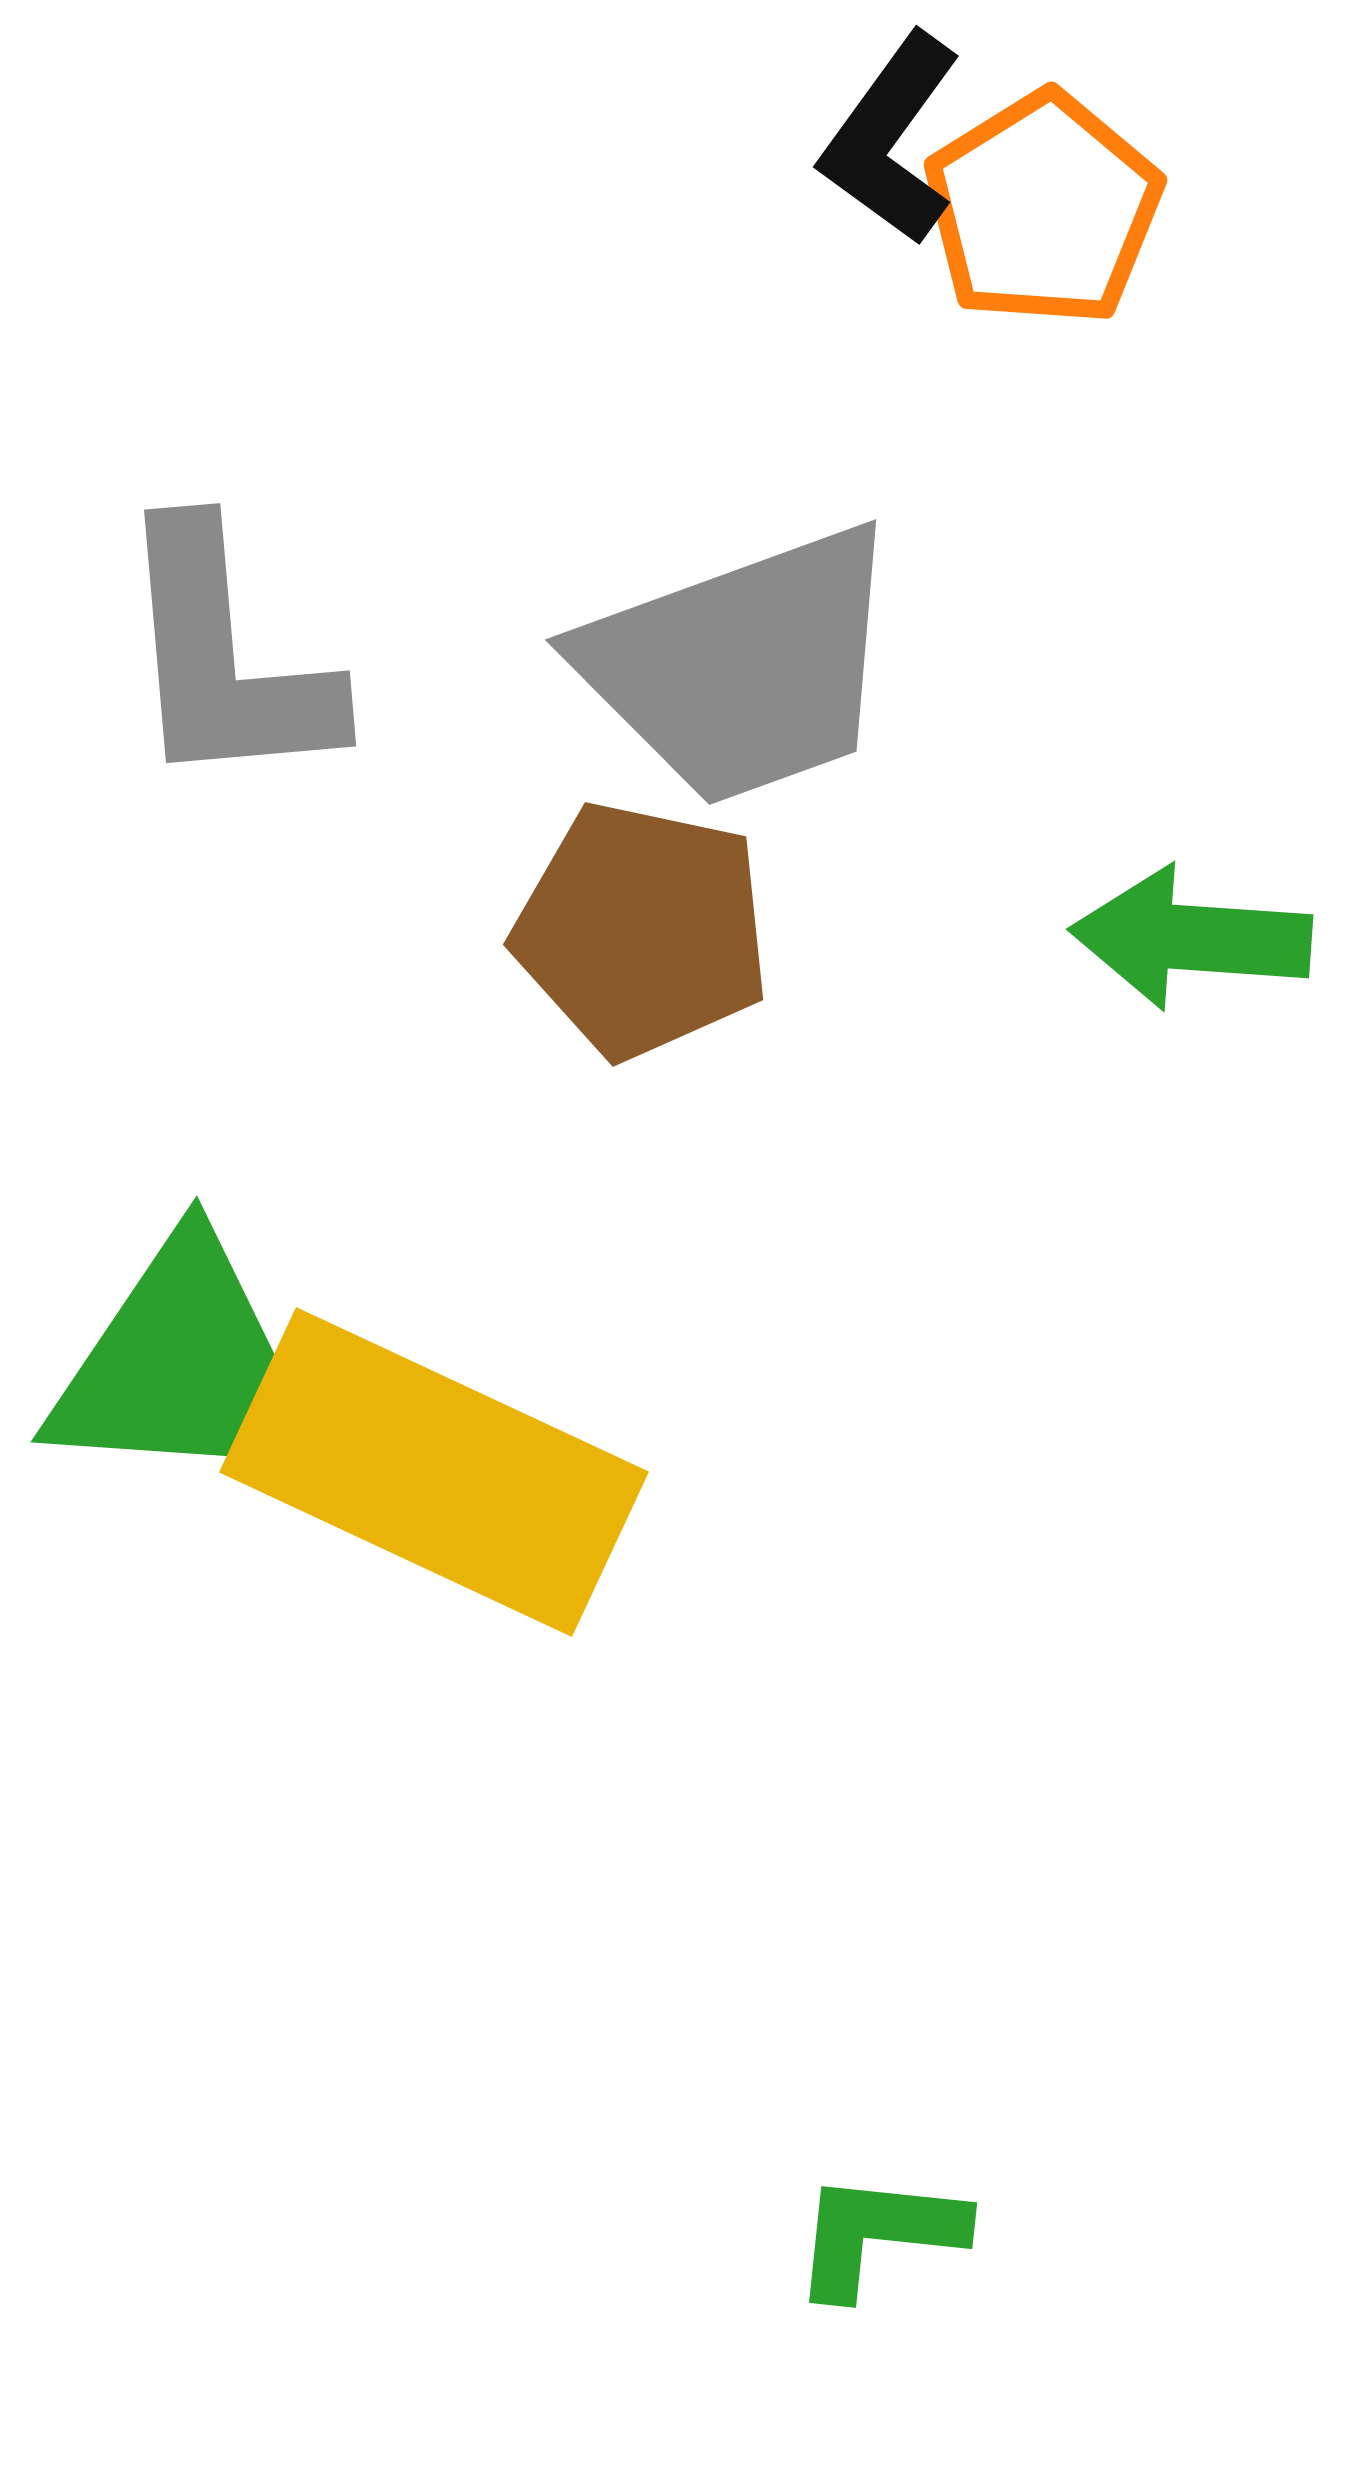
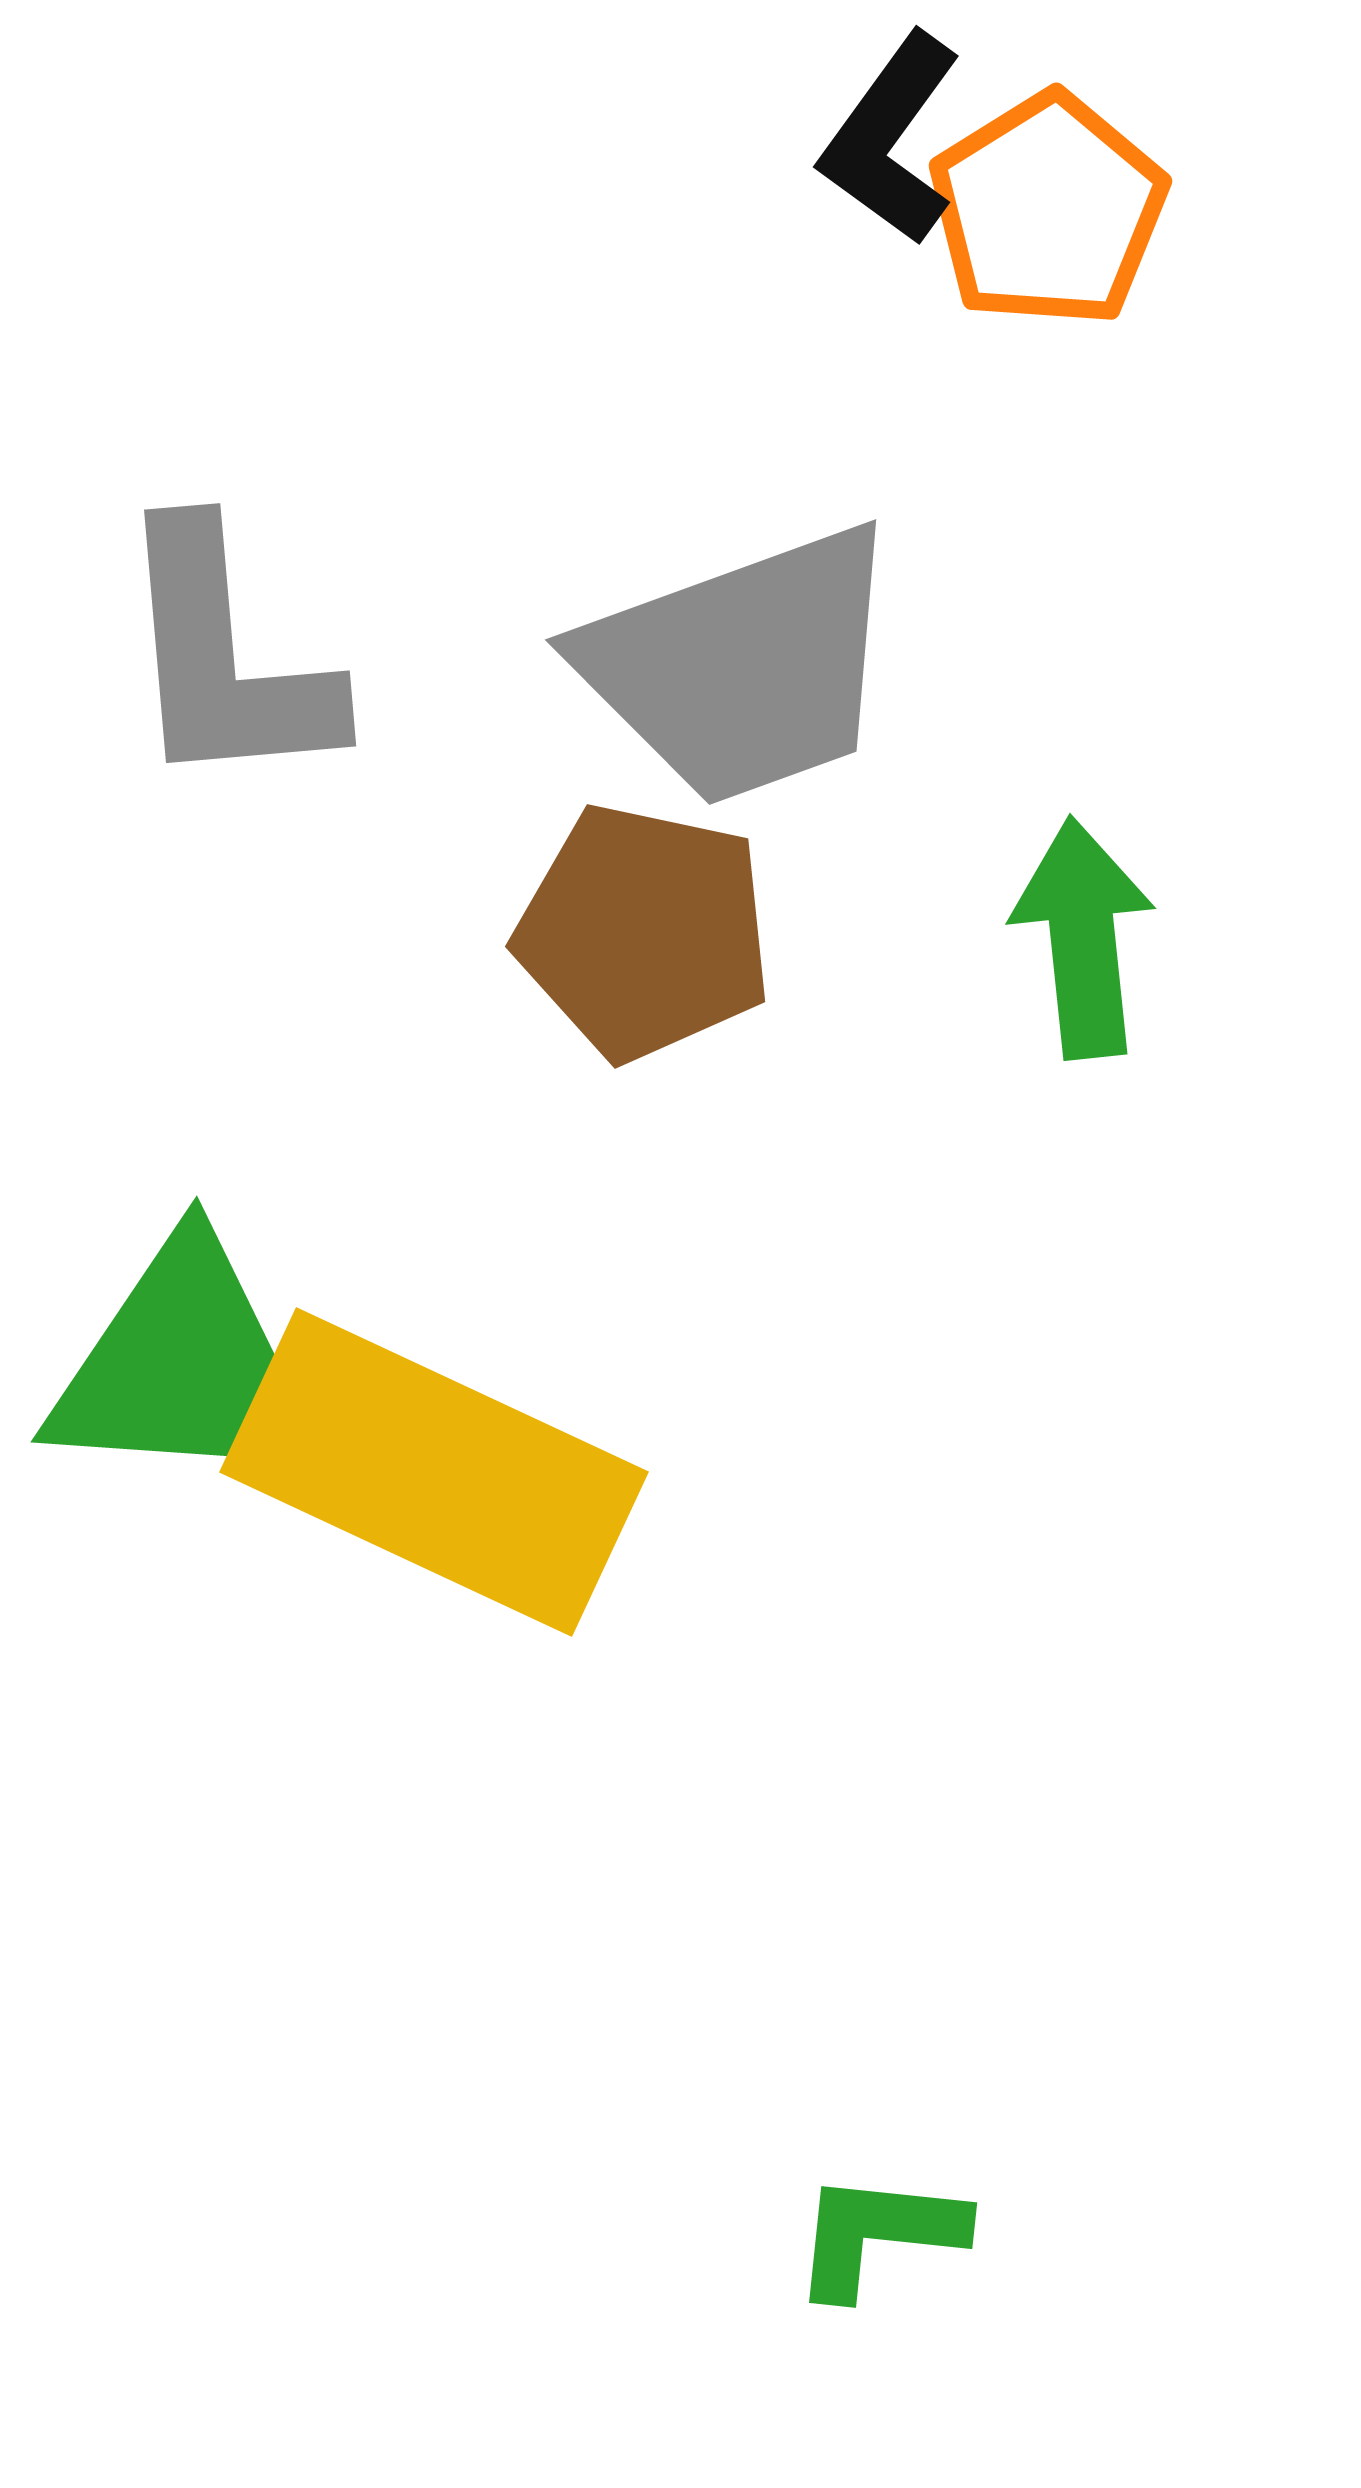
orange pentagon: moved 5 px right, 1 px down
brown pentagon: moved 2 px right, 2 px down
green arrow: moved 108 px left; rotated 80 degrees clockwise
